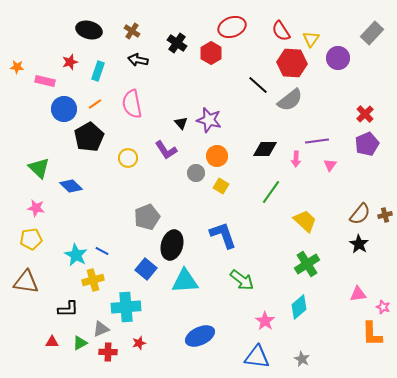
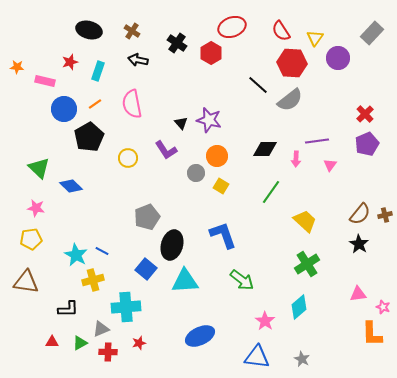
yellow triangle at (311, 39): moved 4 px right, 1 px up
